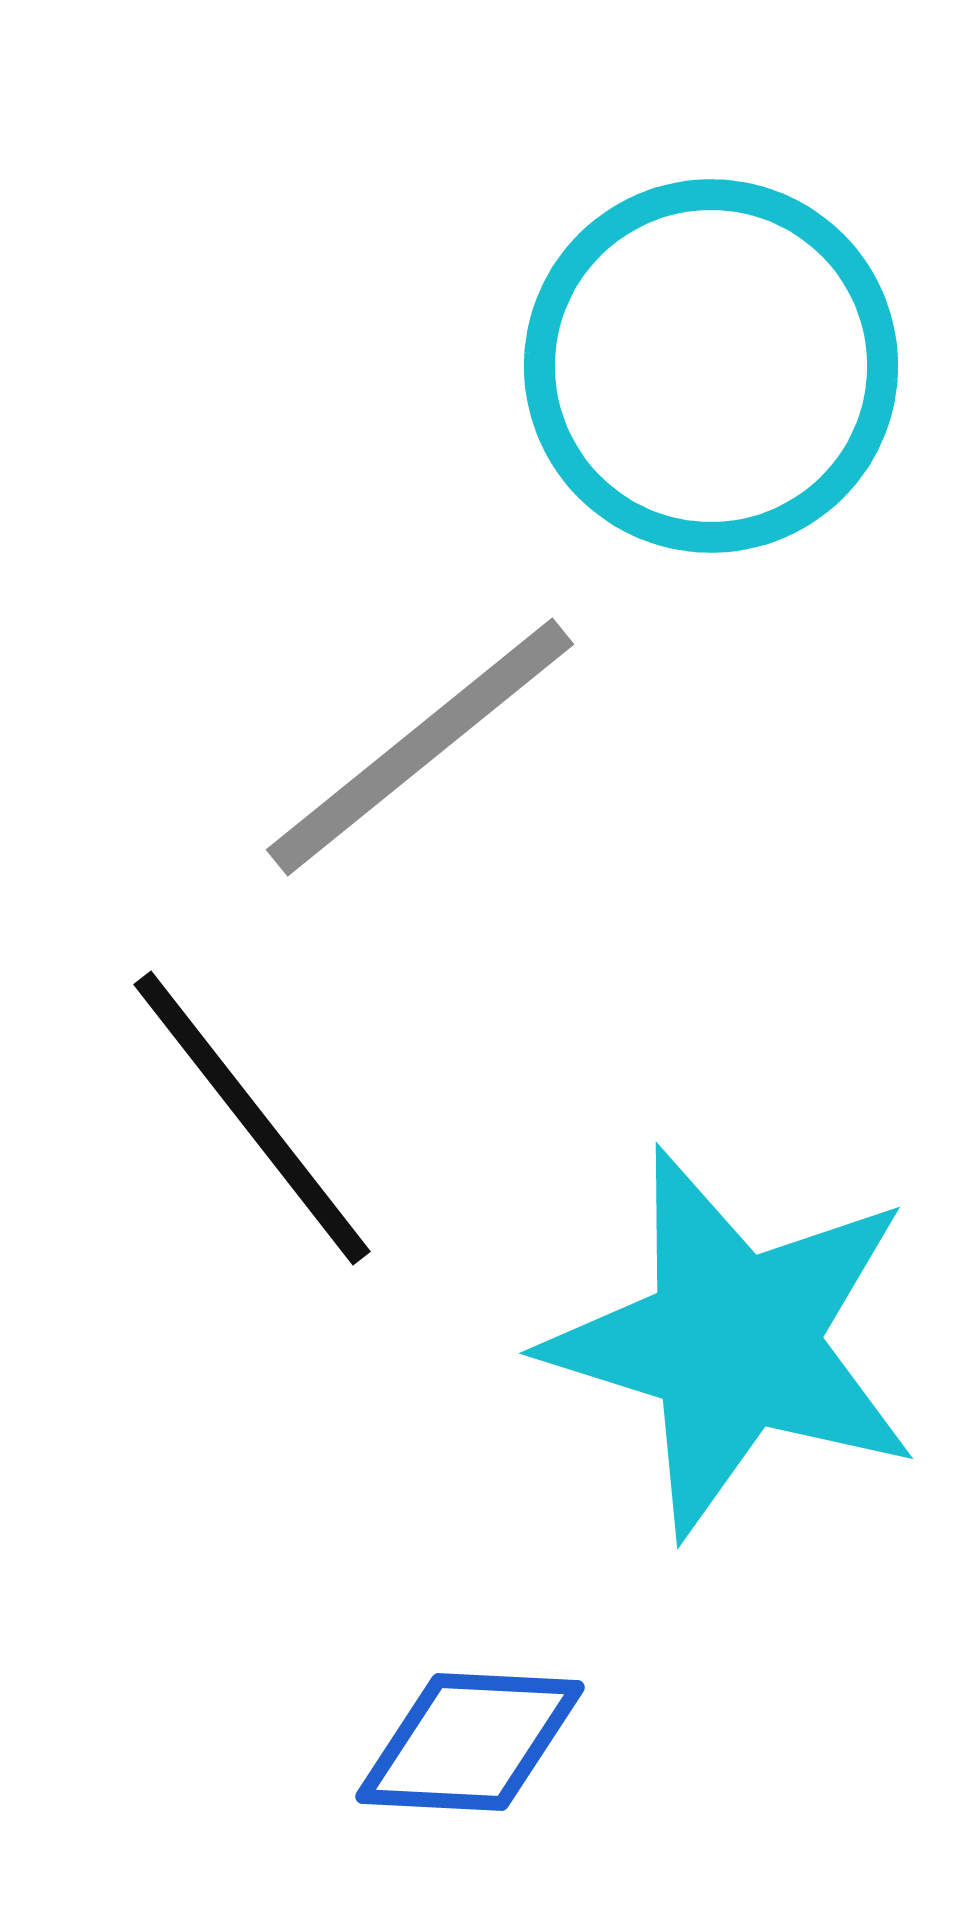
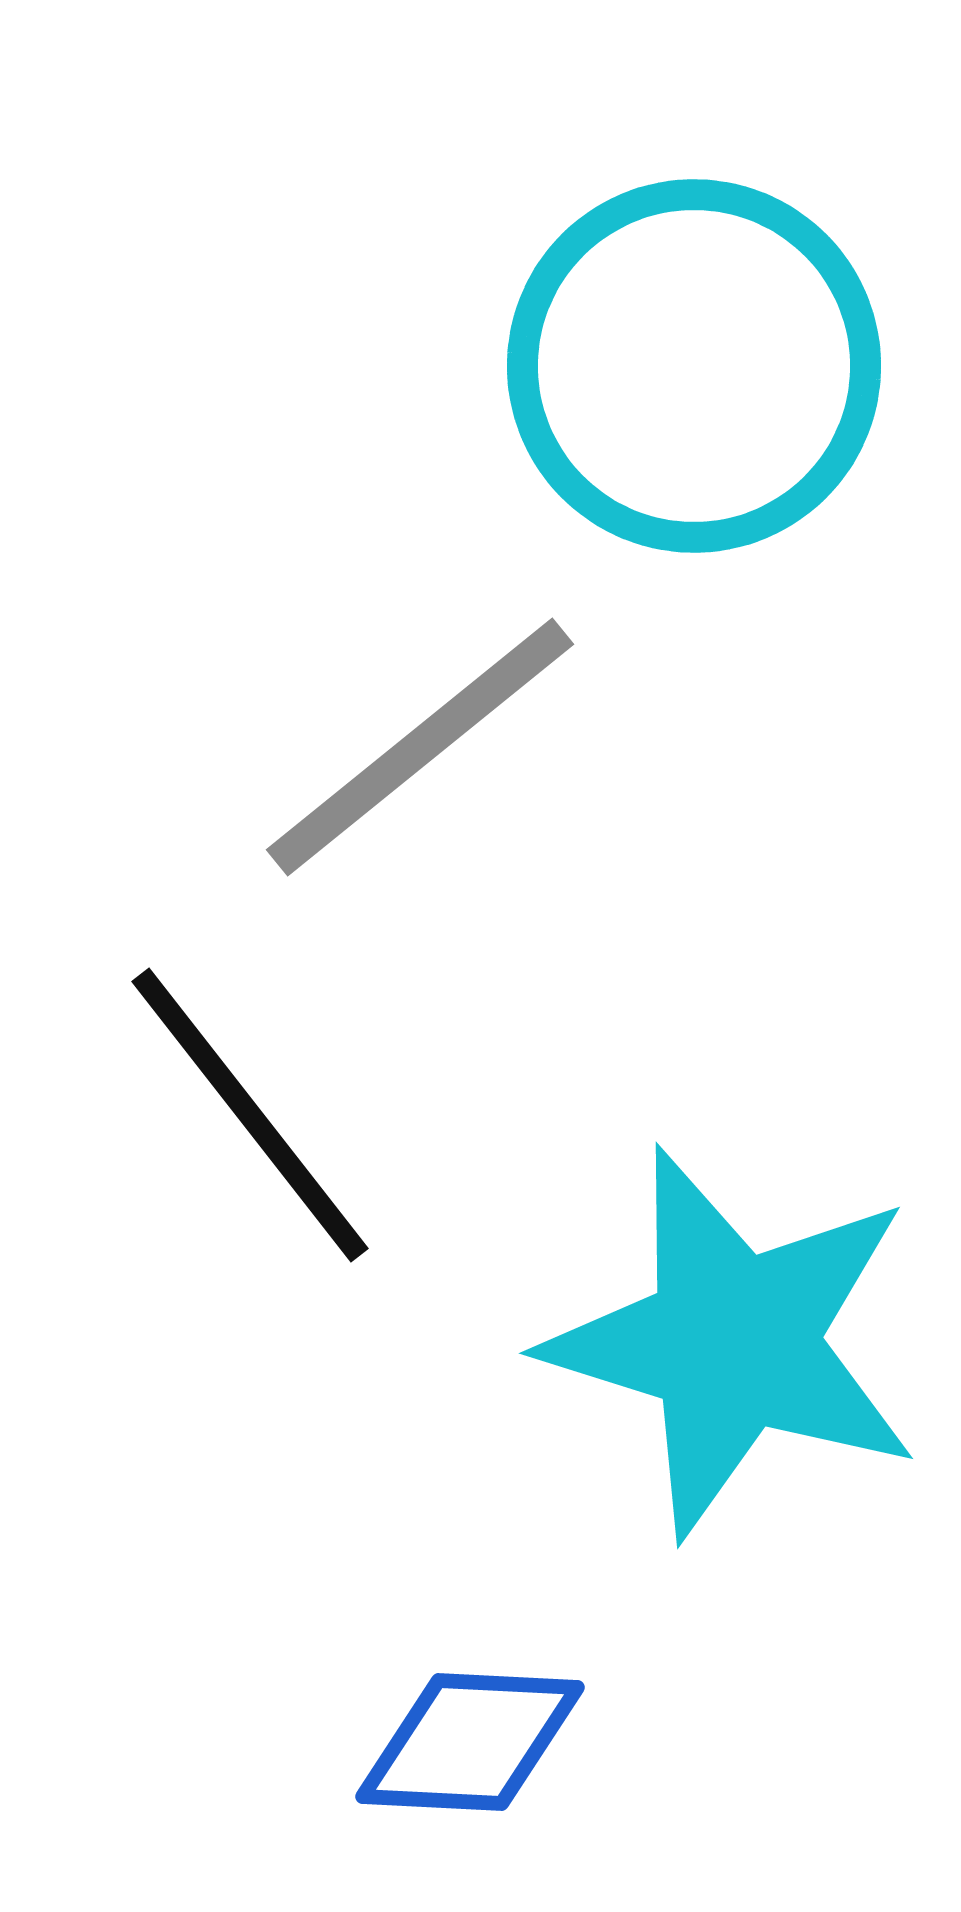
cyan circle: moved 17 px left
black line: moved 2 px left, 3 px up
